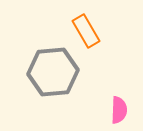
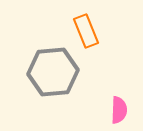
orange rectangle: rotated 8 degrees clockwise
